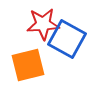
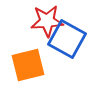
red star: moved 4 px right, 3 px up
